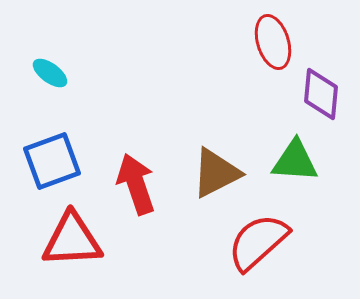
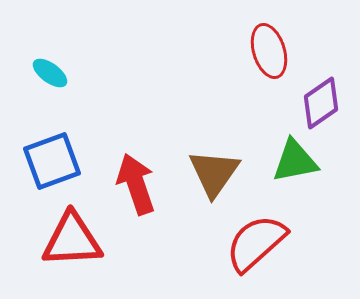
red ellipse: moved 4 px left, 9 px down
purple diamond: moved 9 px down; rotated 50 degrees clockwise
green triangle: rotated 15 degrees counterclockwise
brown triangle: moved 2 px left; rotated 28 degrees counterclockwise
red semicircle: moved 2 px left, 1 px down
